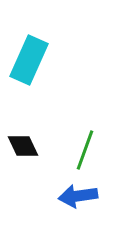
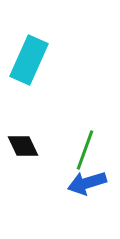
blue arrow: moved 9 px right, 13 px up; rotated 9 degrees counterclockwise
